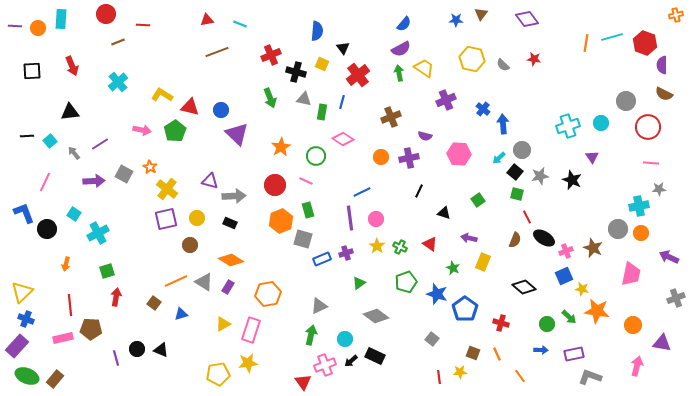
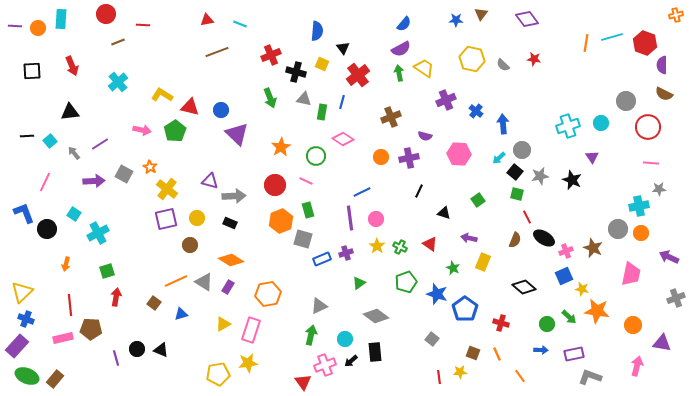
blue cross at (483, 109): moved 7 px left, 2 px down
black rectangle at (375, 356): moved 4 px up; rotated 60 degrees clockwise
